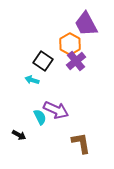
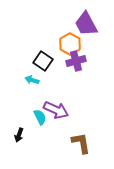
purple cross: rotated 24 degrees clockwise
black arrow: rotated 80 degrees clockwise
